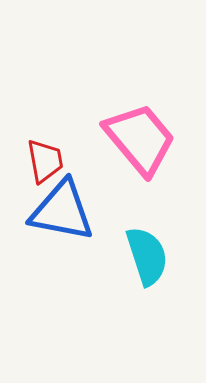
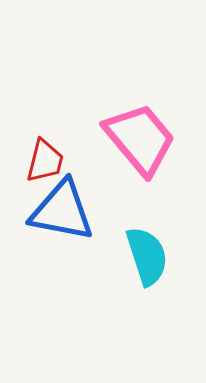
red trapezoid: rotated 24 degrees clockwise
